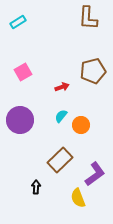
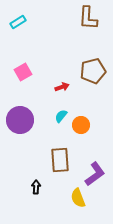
brown rectangle: rotated 50 degrees counterclockwise
